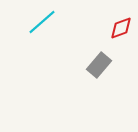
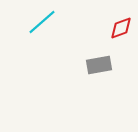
gray rectangle: rotated 40 degrees clockwise
